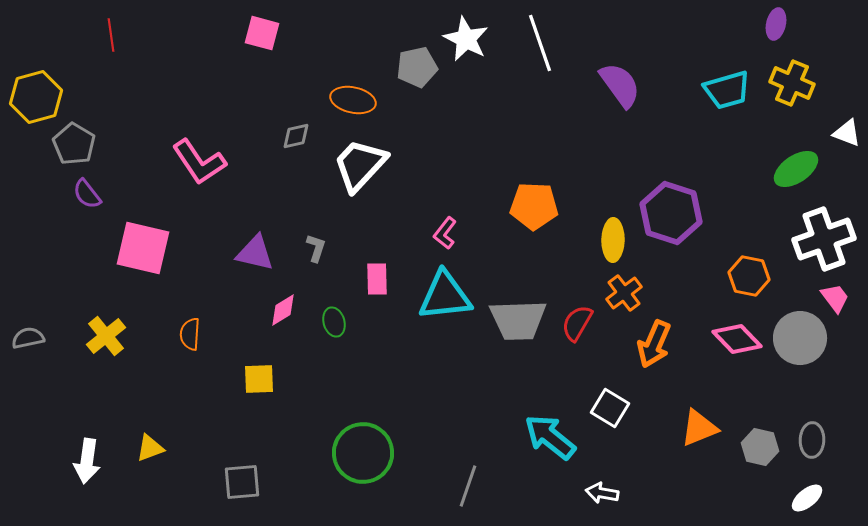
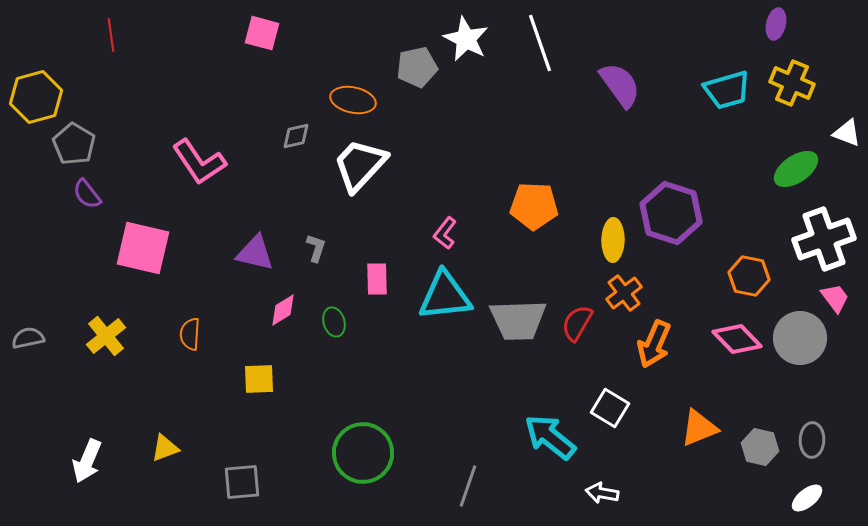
yellow triangle at (150, 448): moved 15 px right
white arrow at (87, 461): rotated 15 degrees clockwise
